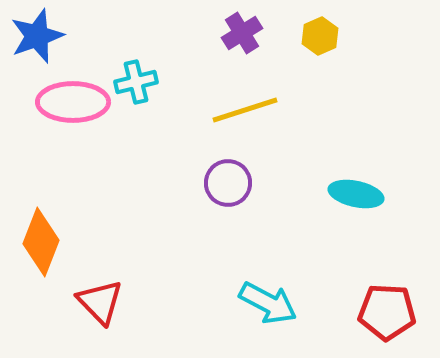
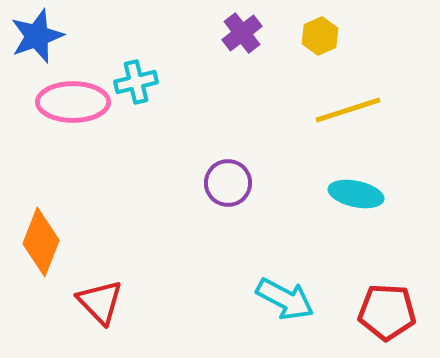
purple cross: rotated 6 degrees counterclockwise
yellow line: moved 103 px right
cyan arrow: moved 17 px right, 4 px up
